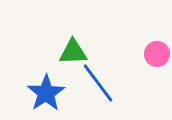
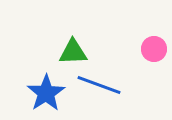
pink circle: moved 3 px left, 5 px up
blue line: moved 1 px right, 2 px down; rotated 33 degrees counterclockwise
